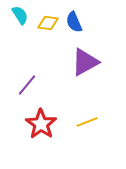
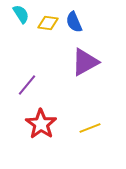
cyan semicircle: moved 1 px right, 1 px up
yellow line: moved 3 px right, 6 px down
